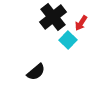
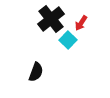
black cross: moved 2 px left, 2 px down
black semicircle: rotated 30 degrees counterclockwise
